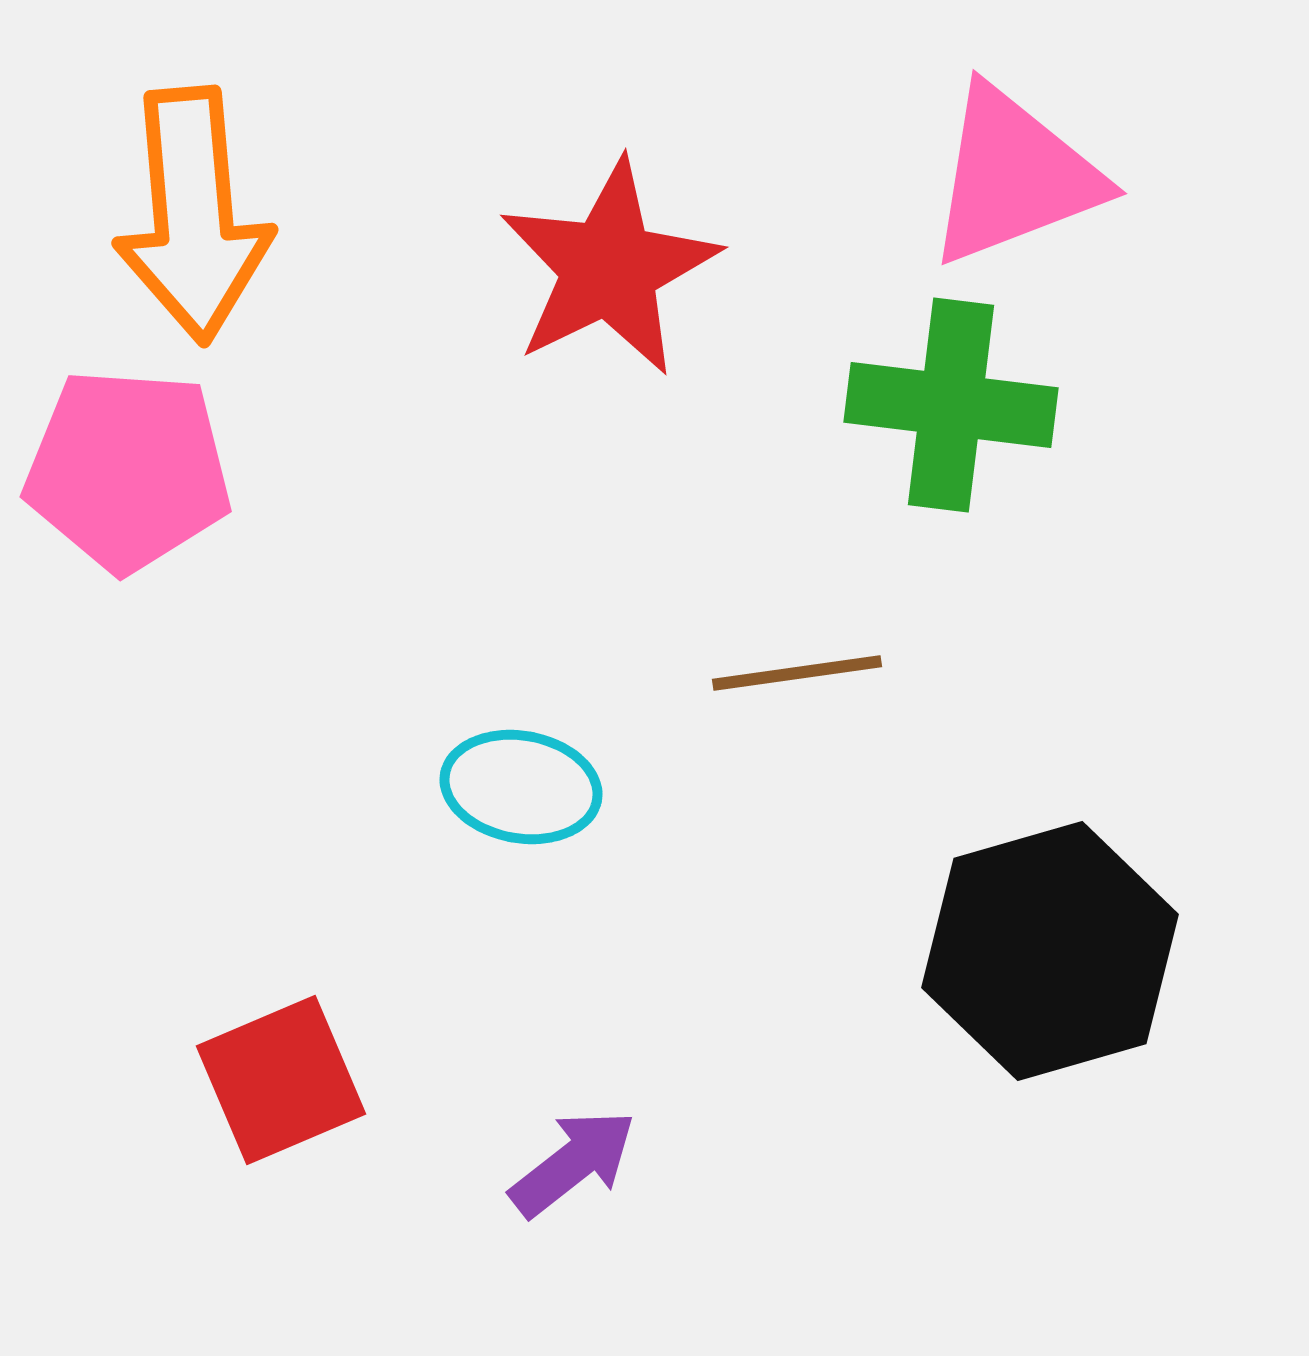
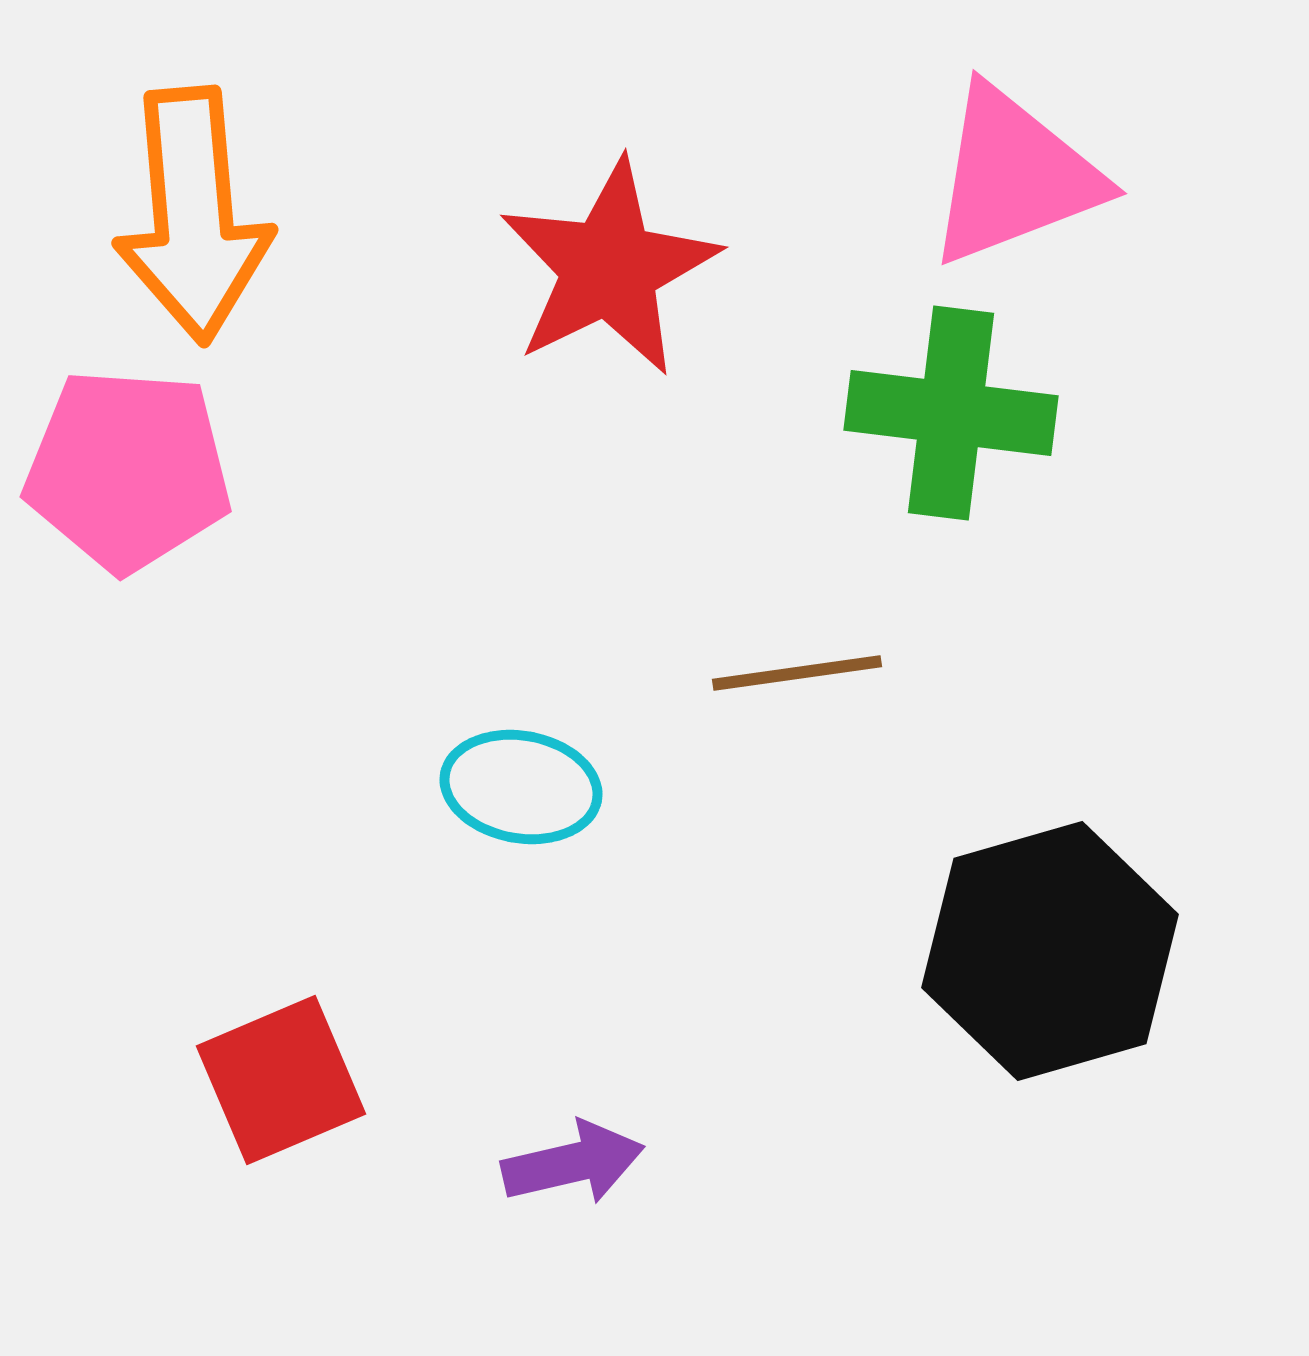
green cross: moved 8 px down
purple arrow: rotated 25 degrees clockwise
